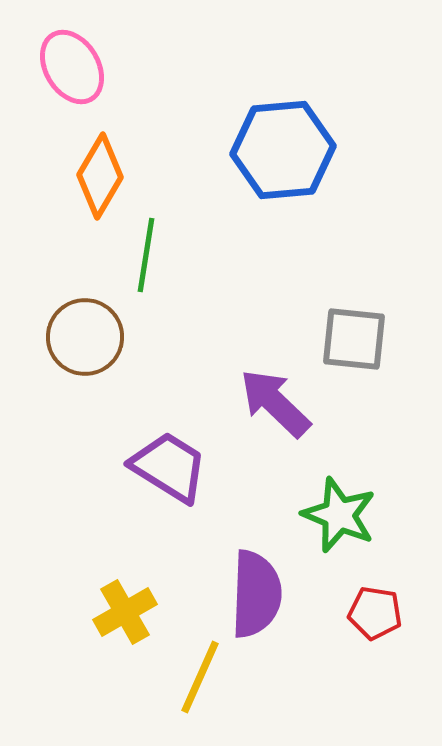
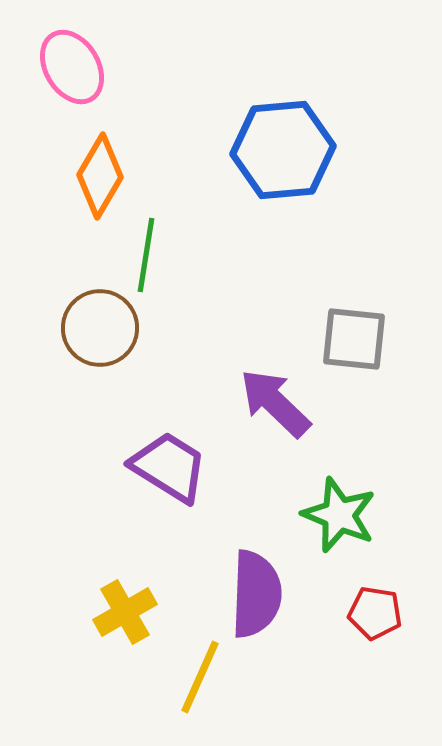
brown circle: moved 15 px right, 9 px up
